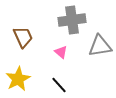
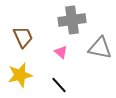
gray triangle: moved 2 px down; rotated 20 degrees clockwise
yellow star: moved 2 px right, 4 px up; rotated 15 degrees clockwise
